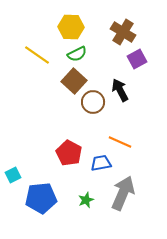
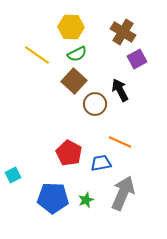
brown circle: moved 2 px right, 2 px down
blue pentagon: moved 12 px right; rotated 8 degrees clockwise
